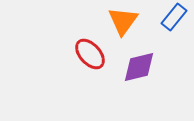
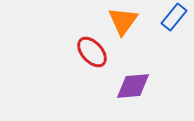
red ellipse: moved 2 px right, 2 px up
purple diamond: moved 6 px left, 19 px down; rotated 9 degrees clockwise
